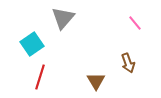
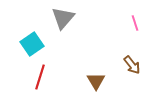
pink line: rotated 21 degrees clockwise
brown arrow: moved 4 px right, 2 px down; rotated 18 degrees counterclockwise
